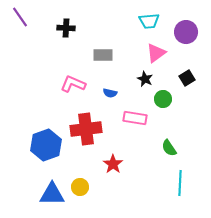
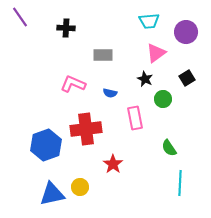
pink rectangle: rotated 70 degrees clockwise
blue triangle: rotated 12 degrees counterclockwise
